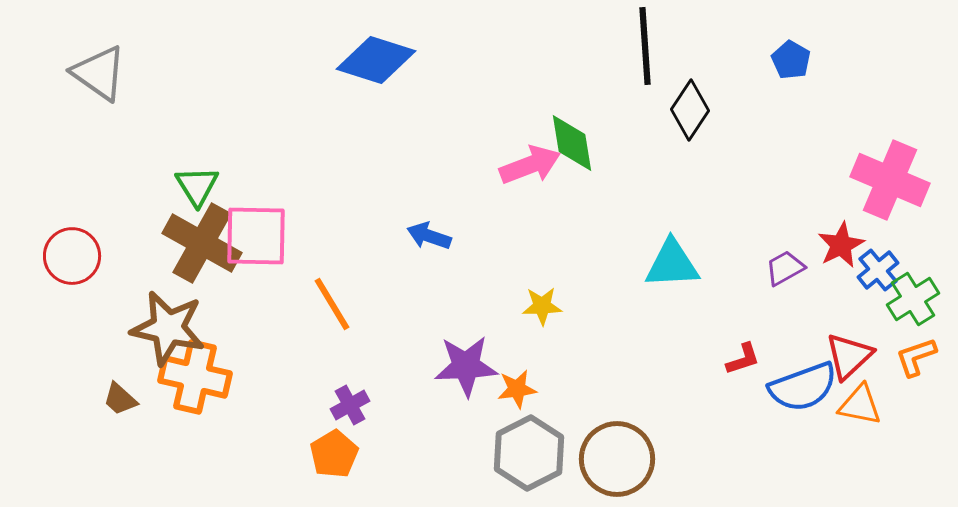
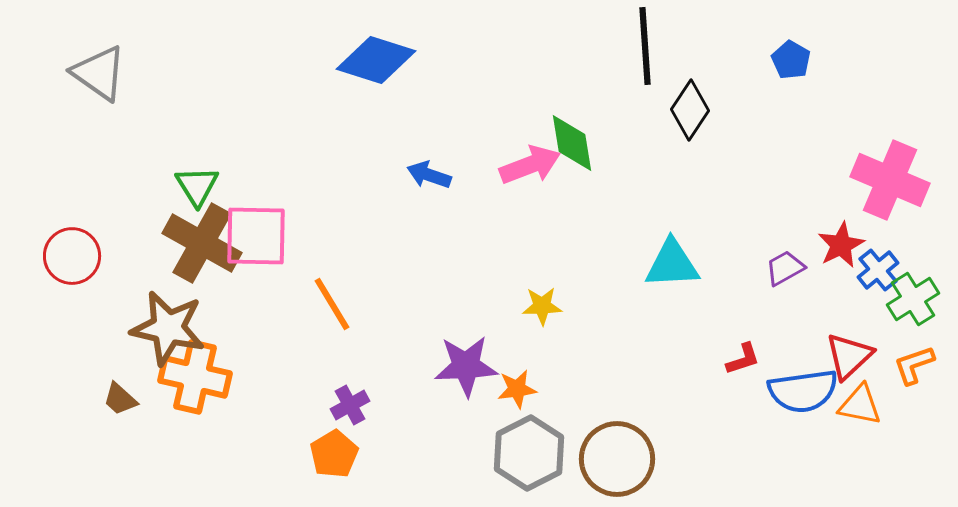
blue arrow: moved 61 px up
orange L-shape: moved 2 px left, 8 px down
blue semicircle: moved 4 px down; rotated 12 degrees clockwise
